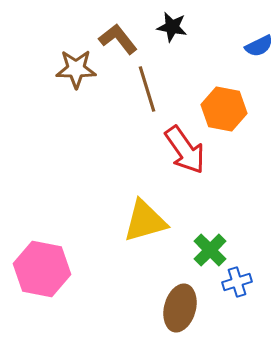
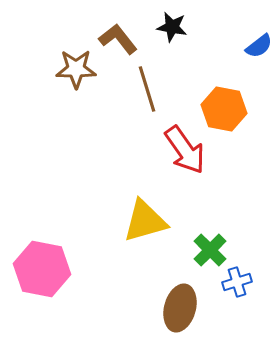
blue semicircle: rotated 12 degrees counterclockwise
